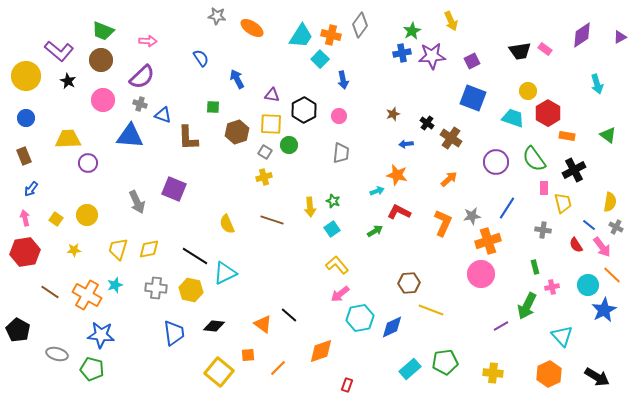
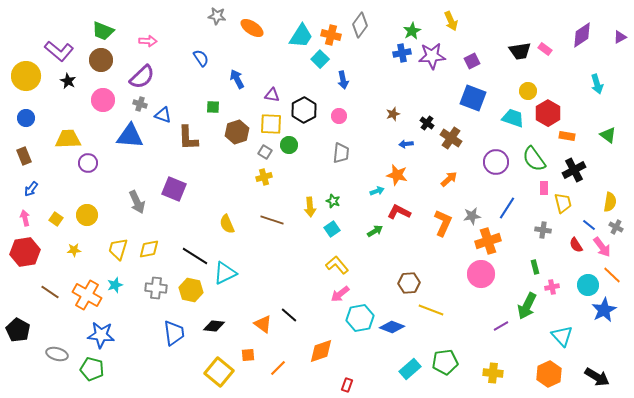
blue diamond at (392, 327): rotated 45 degrees clockwise
